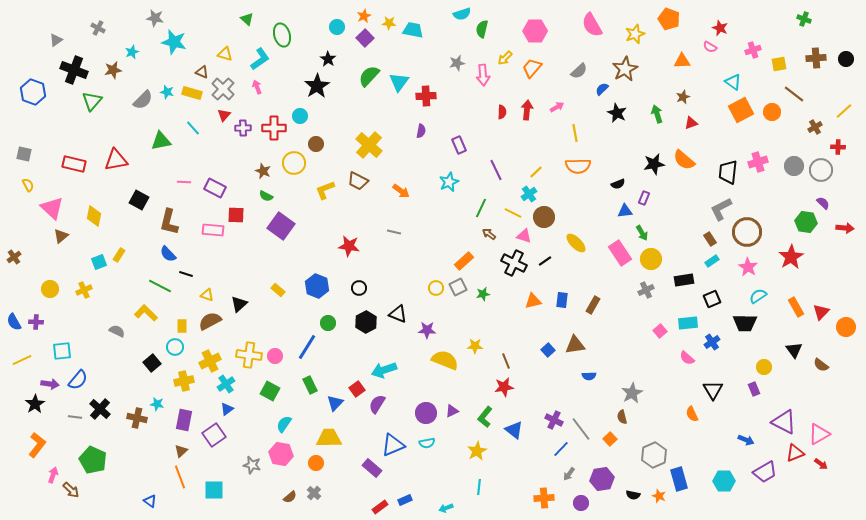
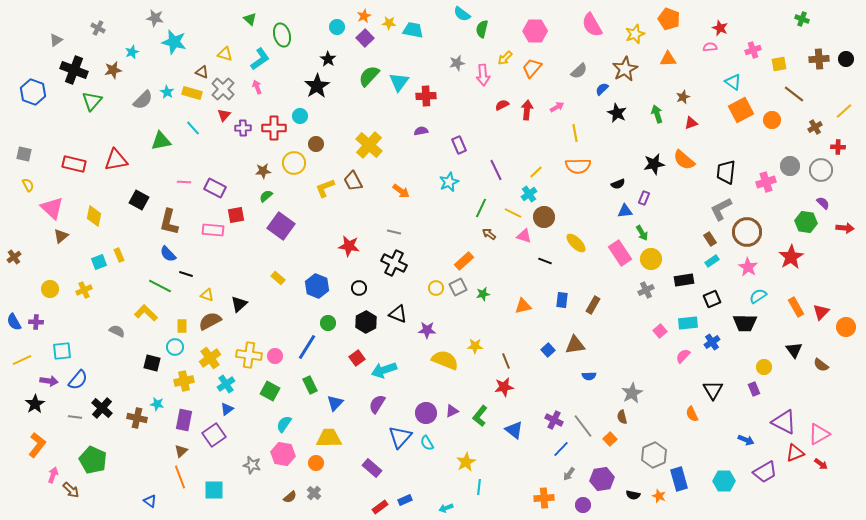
cyan semicircle at (462, 14): rotated 54 degrees clockwise
green triangle at (247, 19): moved 3 px right
green cross at (804, 19): moved 2 px left
pink semicircle at (710, 47): rotated 144 degrees clockwise
brown cross at (816, 58): moved 3 px right, 1 px down
orange triangle at (682, 61): moved 14 px left, 2 px up
cyan star at (167, 92): rotated 16 degrees clockwise
red semicircle at (502, 112): moved 7 px up; rotated 120 degrees counterclockwise
orange circle at (772, 112): moved 8 px down
purple semicircle at (421, 131): rotated 112 degrees counterclockwise
pink cross at (758, 162): moved 8 px right, 20 px down
gray circle at (794, 166): moved 4 px left
brown star at (263, 171): rotated 28 degrees counterclockwise
black trapezoid at (728, 172): moved 2 px left
brown trapezoid at (358, 181): moved 5 px left; rotated 35 degrees clockwise
yellow L-shape at (325, 190): moved 2 px up
green semicircle at (266, 196): rotated 112 degrees clockwise
red square at (236, 215): rotated 12 degrees counterclockwise
yellow rectangle at (119, 255): rotated 56 degrees counterclockwise
black line at (545, 261): rotated 56 degrees clockwise
black cross at (514, 263): moved 120 px left
yellow rectangle at (278, 290): moved 12 px up
orange triangle at (533, 301): moved 10 px left, 5 px down
pink semicircle at (687, 358): moved 4 px left, 2 px up; rotated 91 degrees clockwise
yellow cross at (210, 361): moved 3 px up; rotated 10 degrees counterclockwise
black square at (152, 363): rotated 36 degrees counterclockwise
purple arrow at (50, 384): moved 1 px left, 3 px up
red square at (357, 389): moved 31 px up
black cross at (100, 409): moved 2 px right, 1 px up
green L-shape at (485, 417): moved 5 px left, 1 px up
gray line at (581, 429): moved 2 px right, 3 px up
cyan semicircle at (427, 443): rotated 70 degrees clockwise
blue triangle at (393, 445): moved 7 px right, 8 px up; rotated 25 degrees counterclockwise
yellow star at (477, 451): moved 11 px left, 11 px down
pink hexagon at (281, 454): moved 2 px right
purple circle at (581, 503): moved 2 px right, 2 px down
